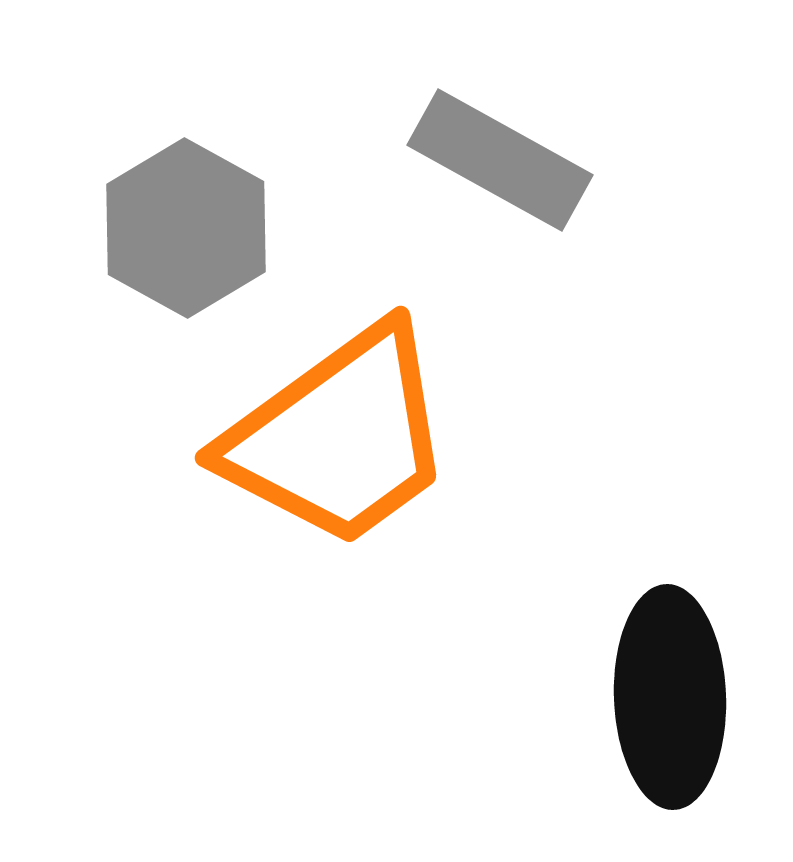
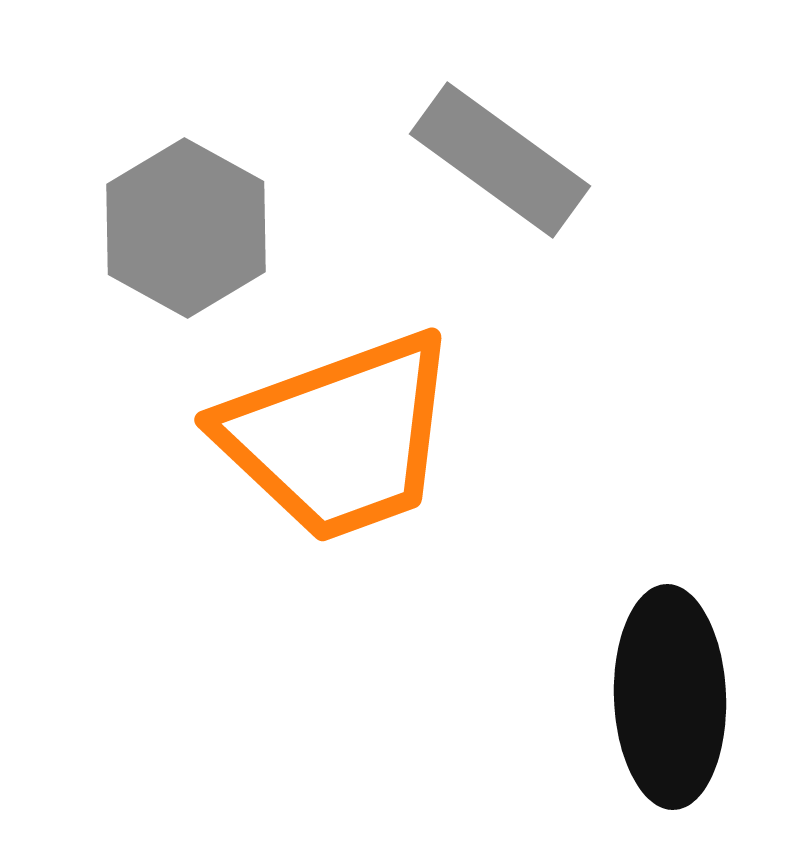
gray rectangle: rotated 7 degrees clockwise
orange trapezoid: rotated 16 degrees clockwise
